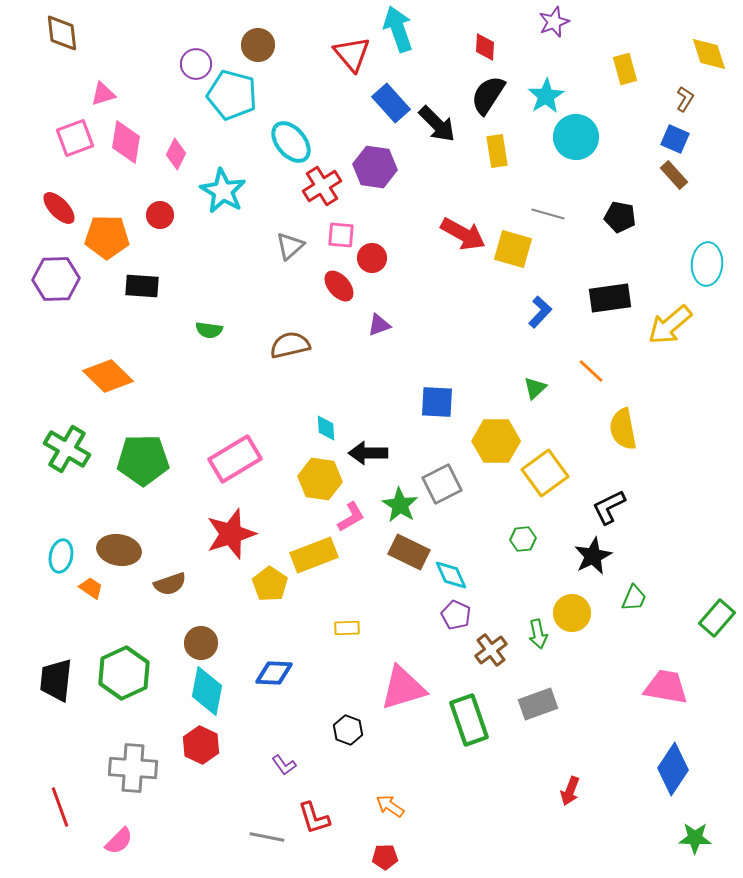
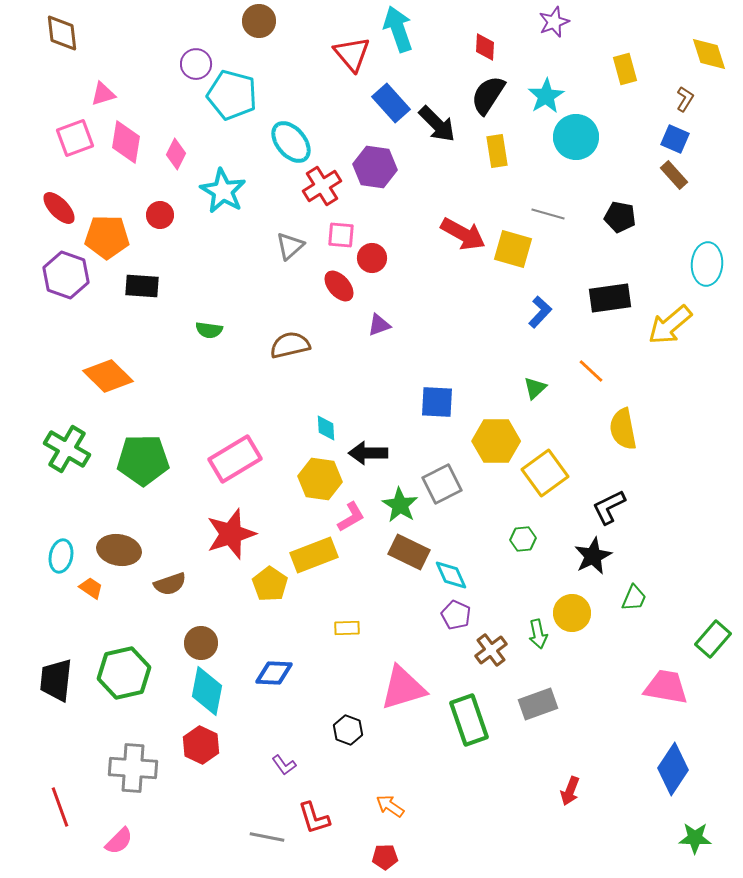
brown circle at (258, 45): moved 1 px right, 24 px up
purple hexagon at (56, 279): moved 10 px right, 4 px up; rotated 21 degrees clockwise
green rectangle at (717, 618): moved 4 px left, 21 px down
green hexagon at (124, 673): rotated 12 degrees clockwise
